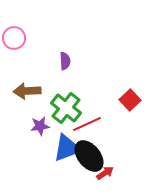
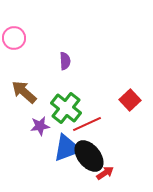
brown arrow: moved 3 px left, 1 px down; rotated 44 degrees clockwise
